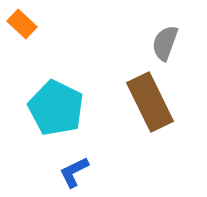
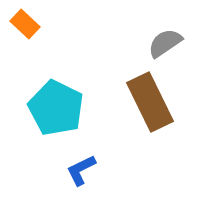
orange rectangle: moved 3 px right
gray semicircle: rotated 36 degrees clockwise
blue L-shape: moved 7 px right, 2 px up
